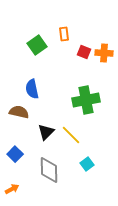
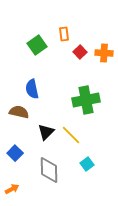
red square: moved 4 px left; rotated 24 degrees clockwise
blue square: moved 1 px up
